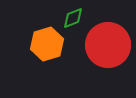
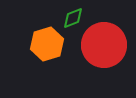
red circle: moved 4 px left
